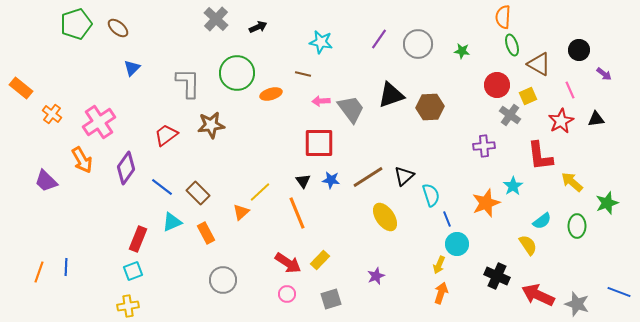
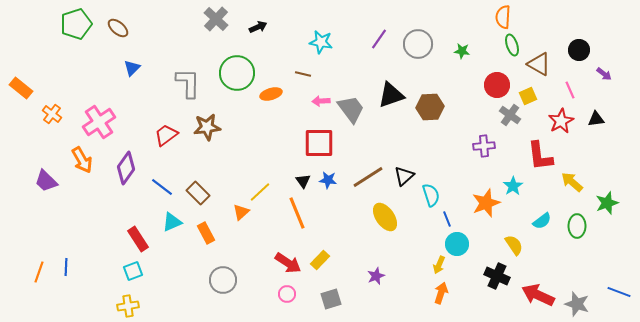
brown star at (211, 125): moved 4 px left, 2 px down
blue star at (331, 180): moved 3 px left
red rectangle at (138, 239): rotated 55 degrees counterclockwise
yellow semicircle at (528, 245): moved 14 px left
